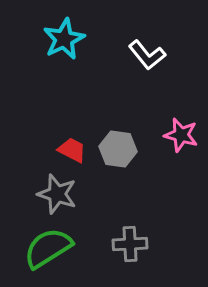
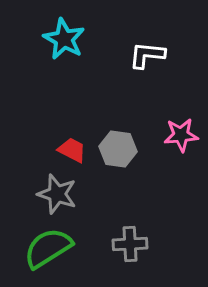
cyan star: rotated 18 degrees counterclockwise
white L-shape: rotated 135 degrees clockwise
pink star: rotated 20 degrees counterclockwise
